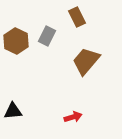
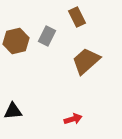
brown hexagon: rotated 20 degrees clockwise
brown trapezoid: rotated 8 degrees clockwise
red arrow: moved 2 px down
